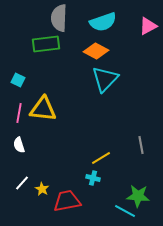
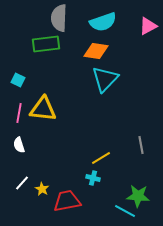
orange diamond: rotated 20 degrees counterclockwise
